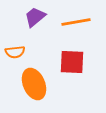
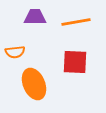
purple trapezoid: rotated 40 degrees clockwise
red square: moved 3 px right
